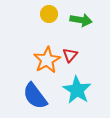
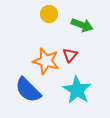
green arrow: moved 1 px right, 5 px down; rotated 10 degrees clockwise
orange star: moved 1 px left, 1 px down; rotated 28 degrees counterclockwise
blue semicircle: moved 7 px left, 6 px up; rotated 8 degrees counterclockwise
